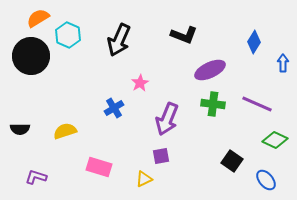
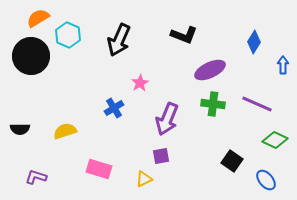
blue arrow: moved 2 px down
pink rectangle: moved 2 px down
